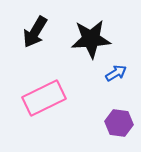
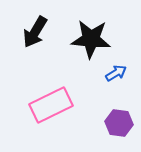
black star: rotated 9 degrees clockwise
pink rectangle: moved 7 px right, 7 px down
